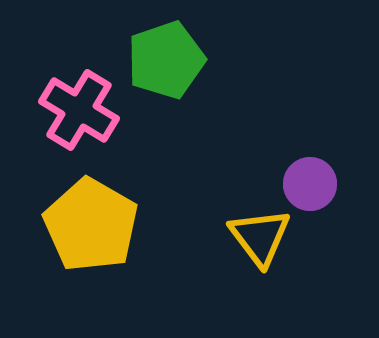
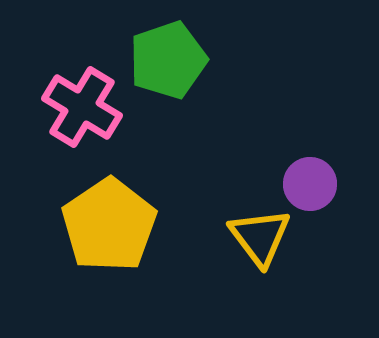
green pentagon: moved 2 px right
pink cross: moved 3 px right, 3 px up
yellow pentagon: moved 18 px right; rotated 8 degrees clockwise
